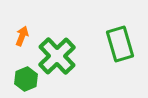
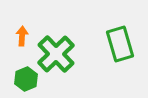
orange arrow: rotated 18 degrees counterclockwise
green cross: moved 1 px left, 2 px up
